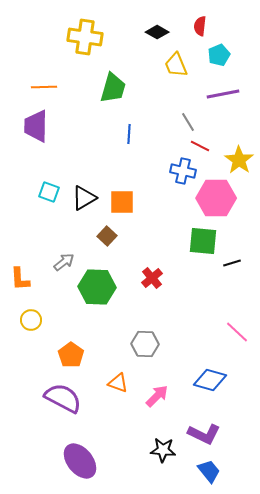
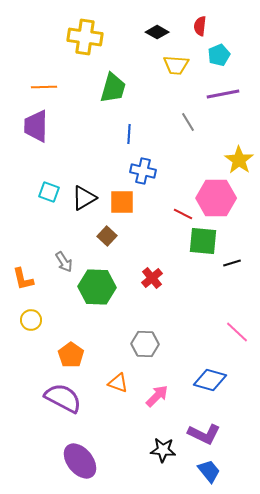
yellow trapezoid: rotated 64 degrees counterclockwise
red line: moved 17 px left, 68 px down
blue cross: moved 40 px left
gray arrow: rotated 95 degrees clockwise
orange L-shape: moved 3 px right; rotated 10 degrees counterclockwise
